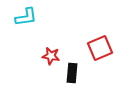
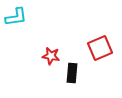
cyan L-shape: moved 10 px left
